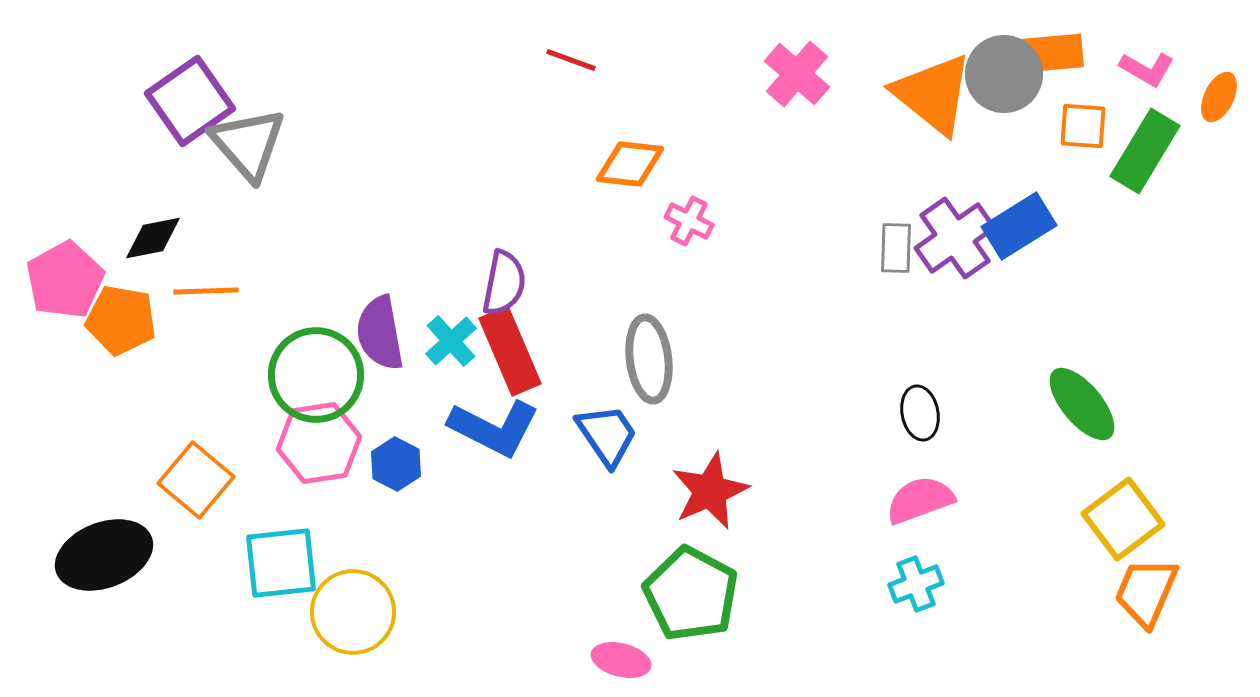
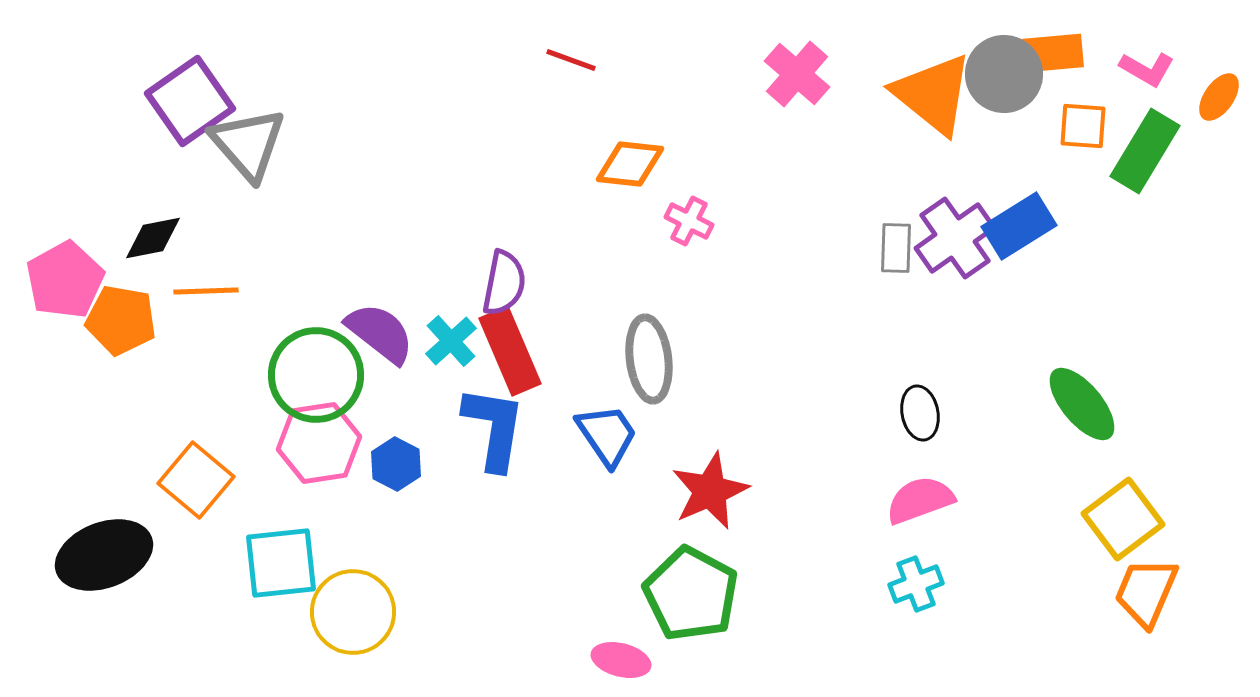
orange ellipse at (1219, 97): rotated 9 degrees clockwise
purple semicircle at (380, 333): rotated 138 degrees clockwise
blue L-shape at (494, 428): rotated 108 degrees counterclockwise
